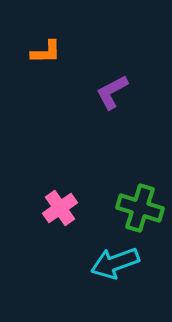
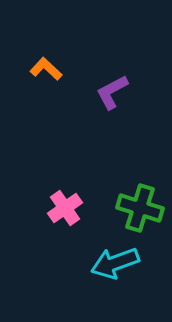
orange L-shape: moved 17 px down; rotated 136 degrees counterclockwise
pink cross: moved 5 px right
